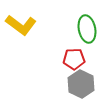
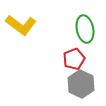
green ellipse: moved 2 px left
red pentagon: rotated 20 degrees counterclockwise
